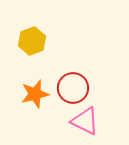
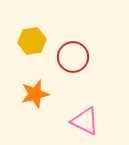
yellow hexagon: rotated 12 degrees clockwise
red circle: moved 31 px up
